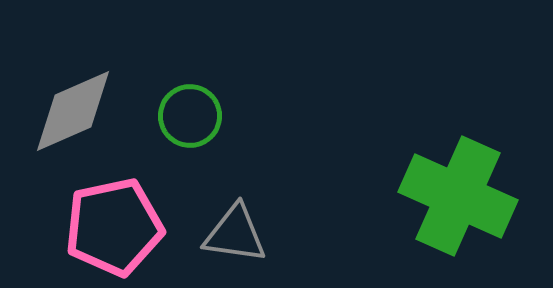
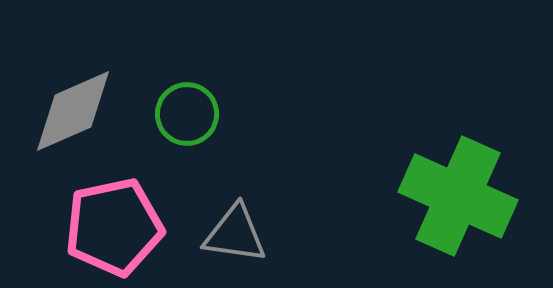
green circle: moved 3 px left, 2 px up
